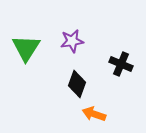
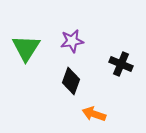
black diamond: moved 6 px left, 3 px up
